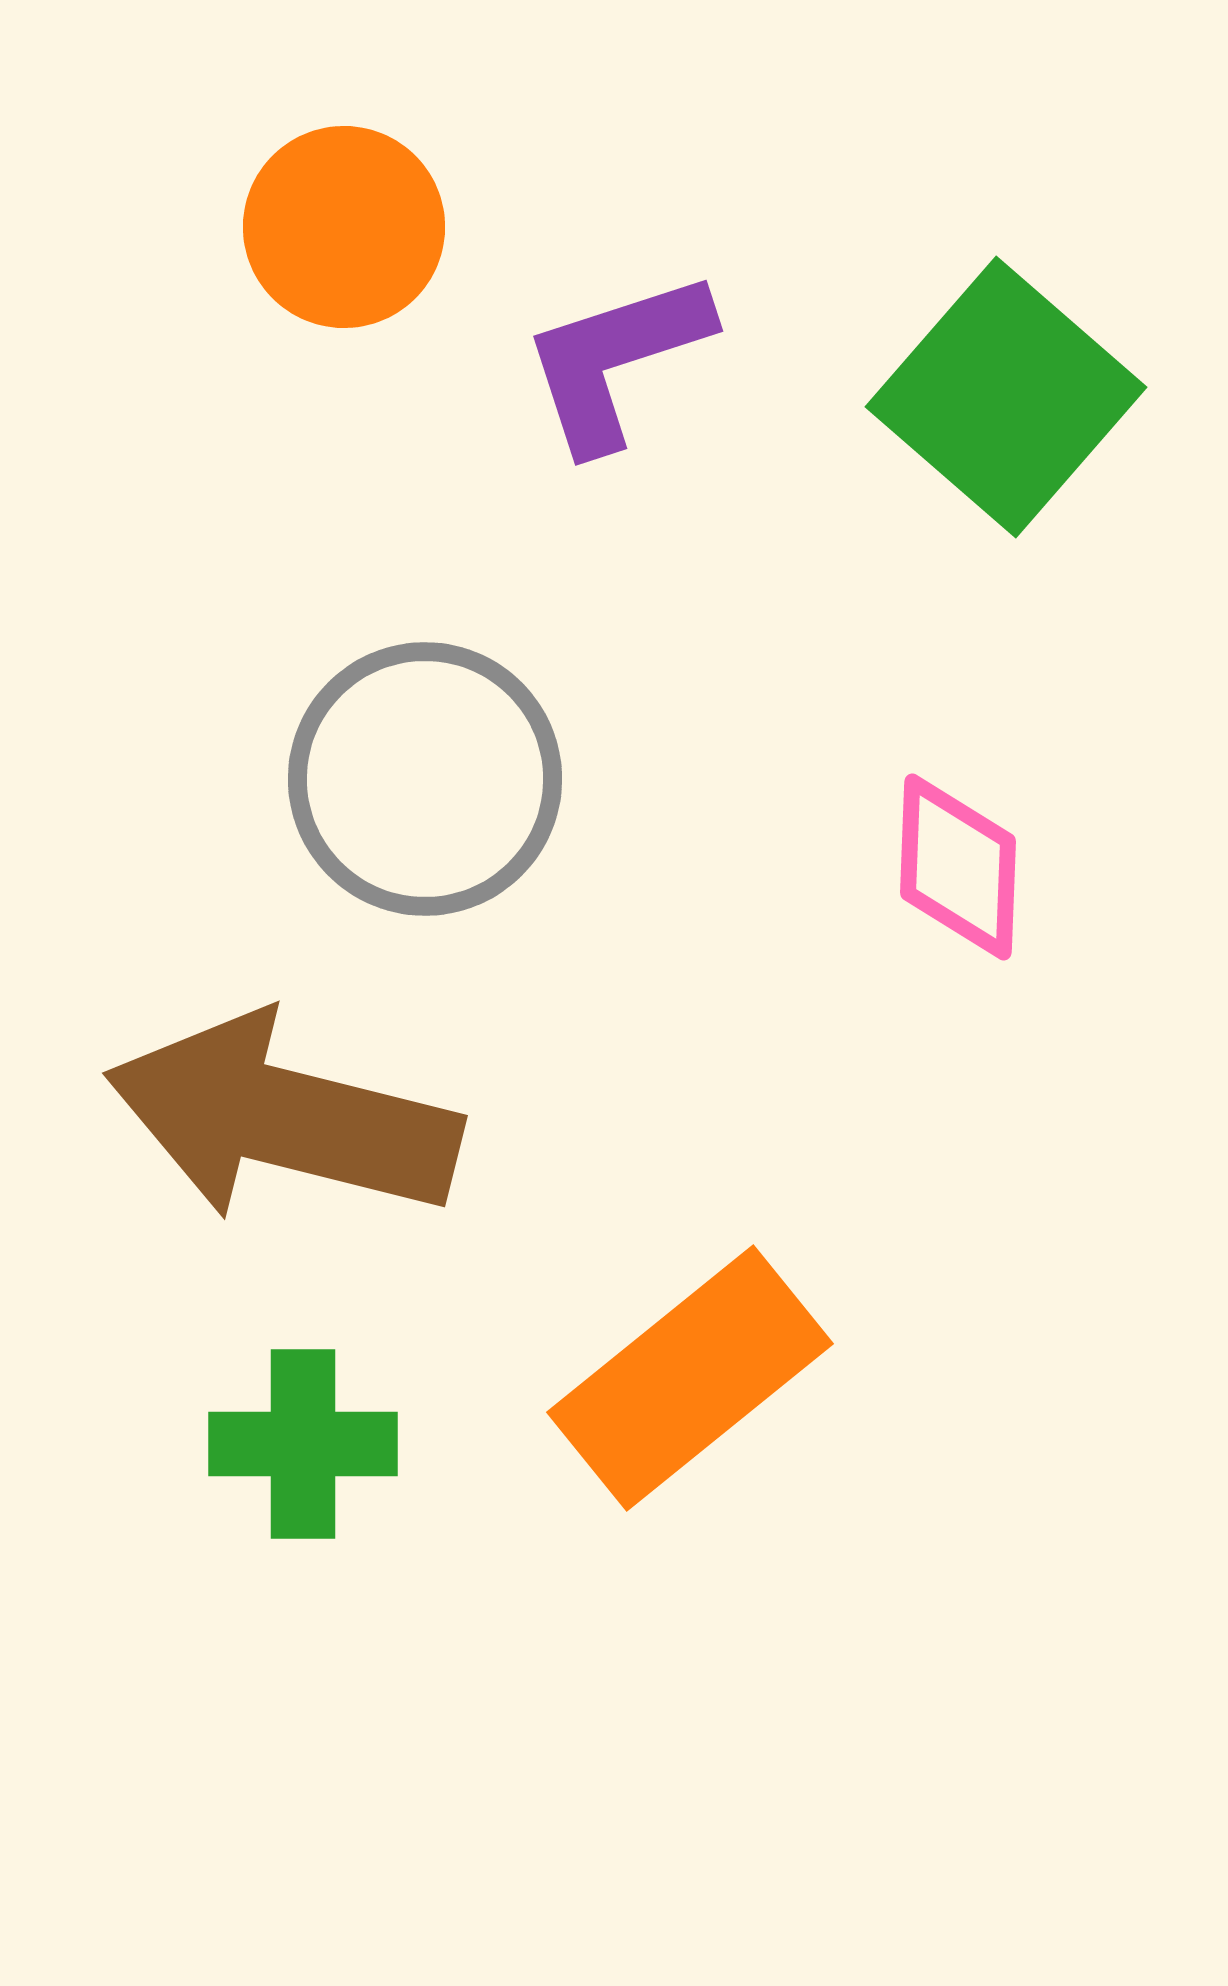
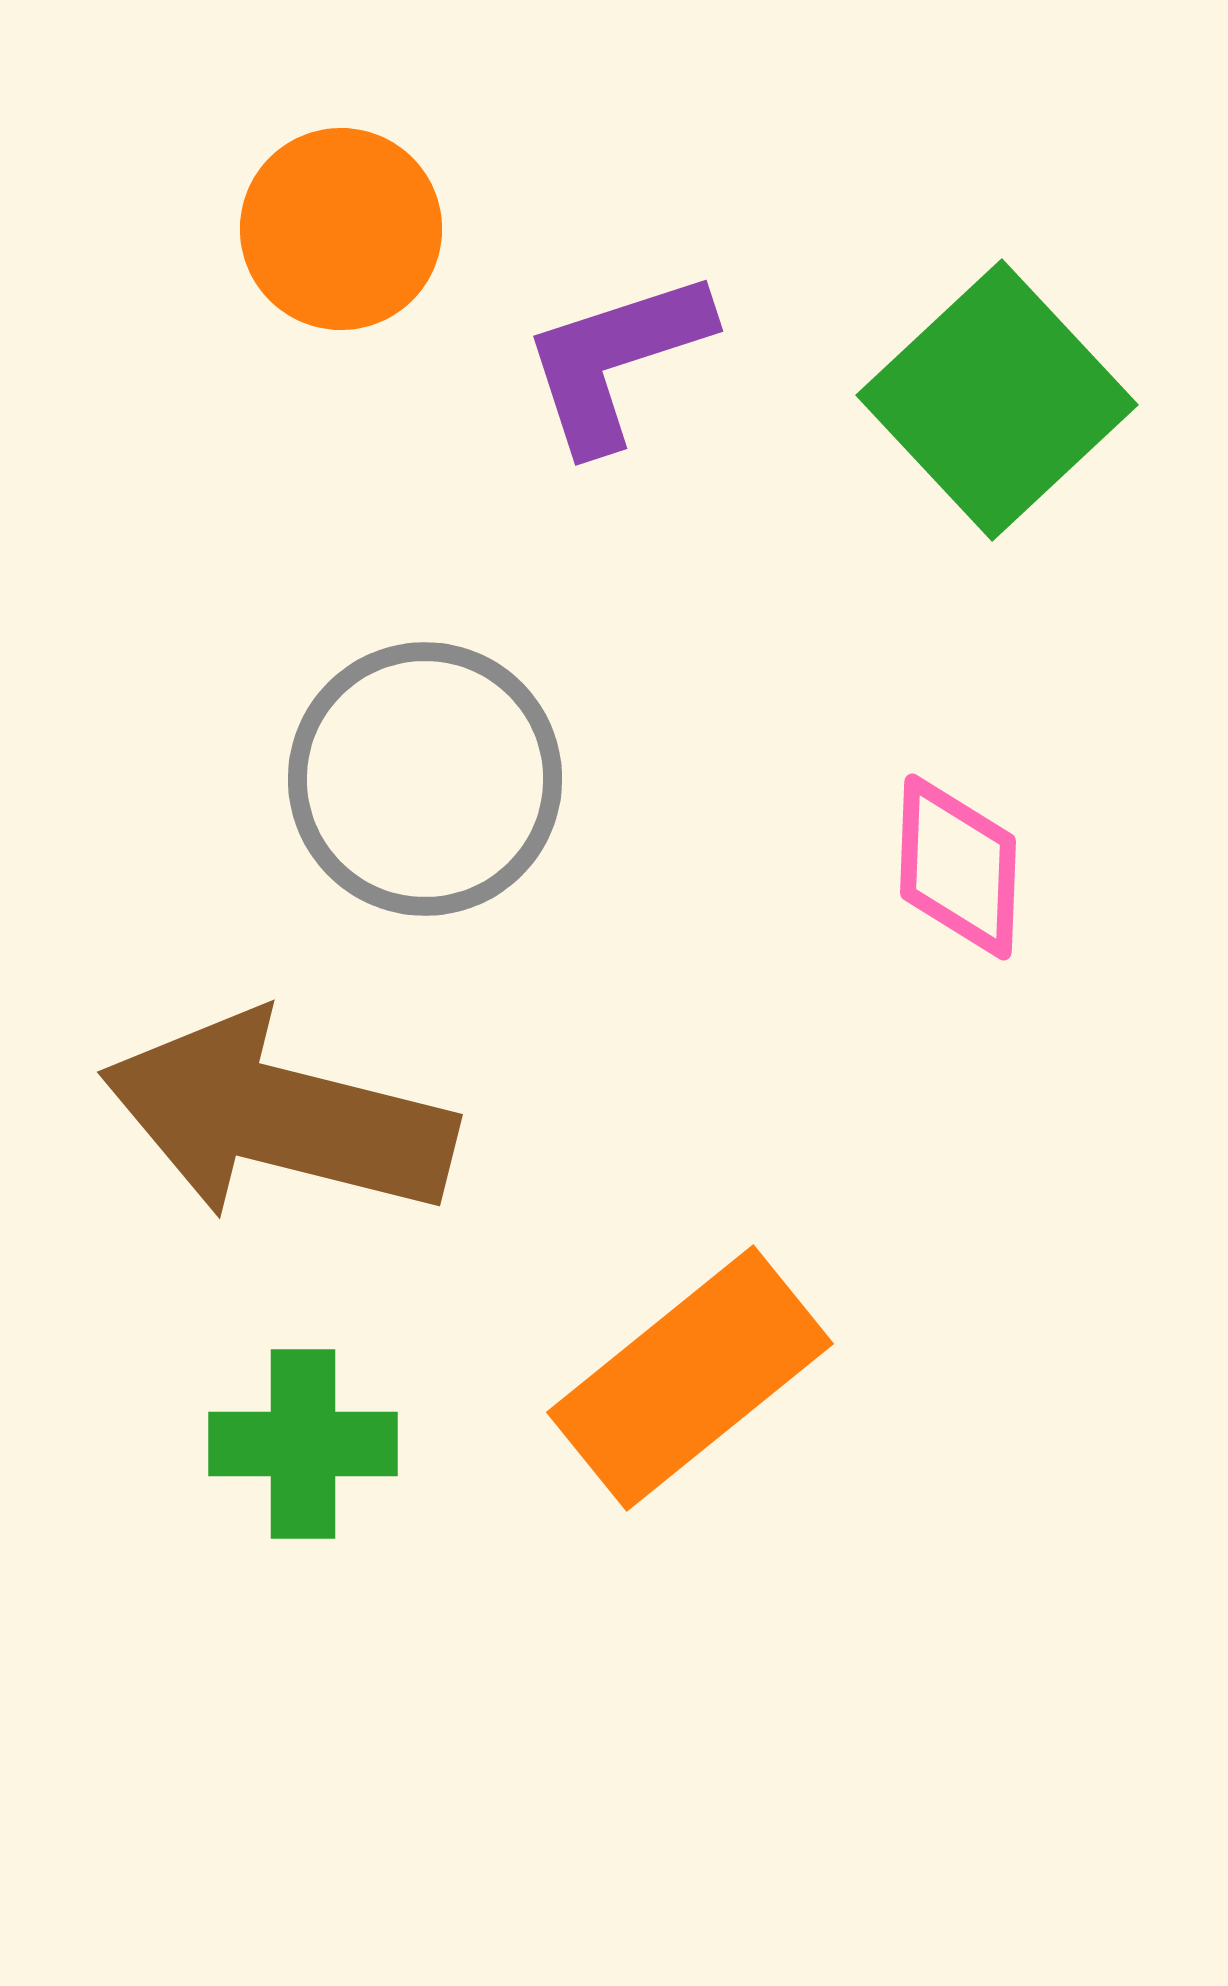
orange circle: moved 3 px left, 2 px down
green square: moved 9 px left, 3 px down; rotated 6 degrees clockwise
brown arrow: moved 5 px left, 1 px up
